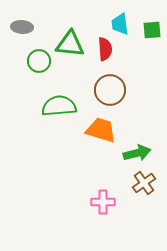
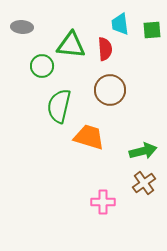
green triangle: moved 1 px right, 1 px down
green circle: moved 3 px right, 5 px down
green semicircle: rotated 72 degrees counterclockwise
orange trapezoid: moved 12 px left, 7 px down
green arrow: moved 6 px right, 2 px up
